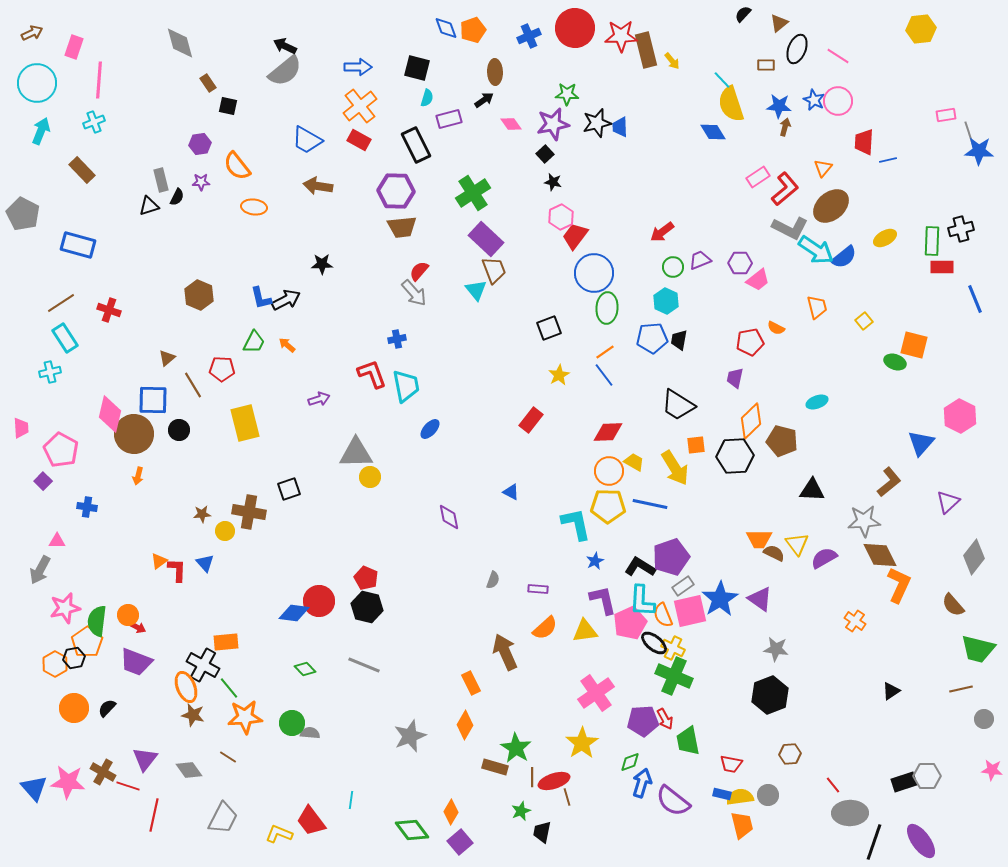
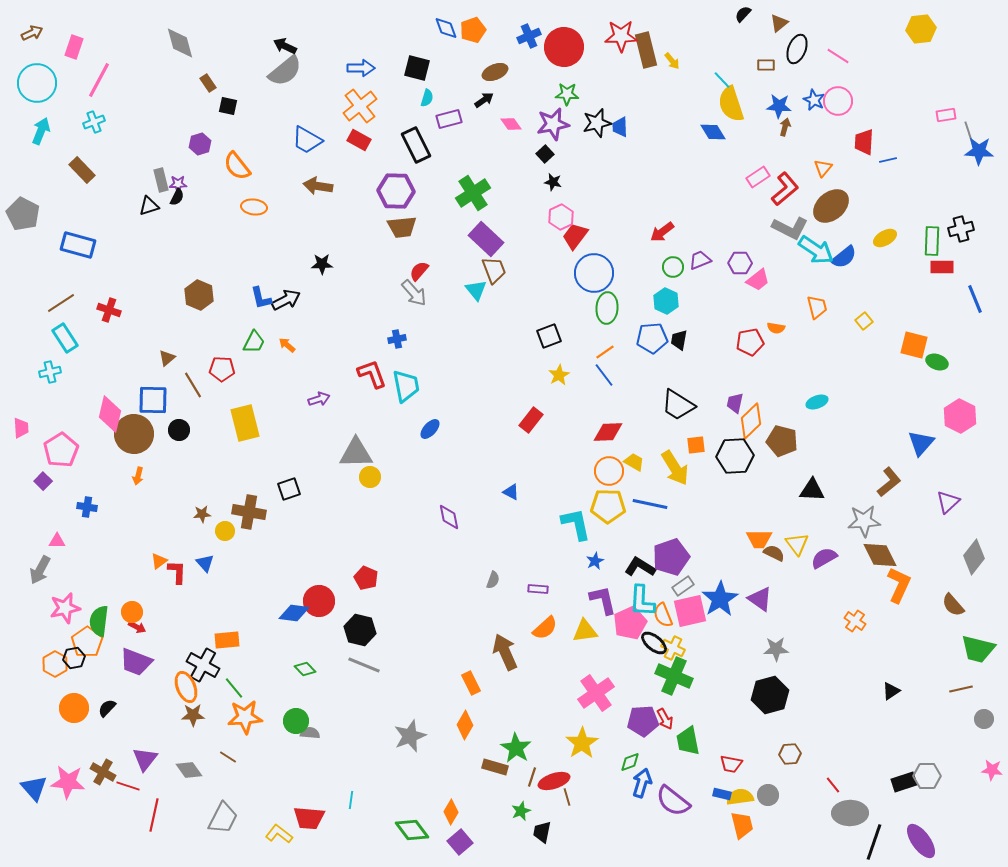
red circle at (575, 28): moved 11 px left, 19 px down
blue arrow at (358, 67): moved 3 px right, 1 px down
brown ellipse at (495, 72): rotated 70 degrees clockwise
pink line at (99, 80): rotated 24 degrees clockwise
purple hexagon at (200, 144): rotated 10 degrees counterclockwise
purple star at (201, 182): moved 23 px left, 2 px down
black square at (549, 328): moved 8 px down
orange semicircle at (776, 328): rotated 18 degrees counterclockwise
green ellipse at (895, 362): moved 42 px right
purple trapezoid at (735, 378): moved 25 px down
pink pentagon at (61, 450): rotated 12 degrees clockwise
red L-shape at (177, 570): moved 2 px down
black hexagon at (367, 607): moved 7 px left, 23 px down
orange circle at (128, 615): moved 4 px right, 3 px up
green semicircle at (97, 621): moved 2 px right
orange rectangle at (226, 642): moved 1 px right, 2 px up
gray star at (776, 649): rotated 10 degrees counterclockwise
green line at (229, 688): moved 5 px right
black hexagon at (770, 695): rotated 6 degrees clockwise
brown star at (193, 715): rotated 15 degrees counterclockwise
green circle at (292, 723): moved 4 px right, 2 px up
brown line at (532, 777): rotated 18 degrees clockwise
red trapezoid at (311, 821): moved 2 px left, 3 px up; rotated 48 degrees counterclockwise
yellow L-shape at (279, 834): rotated 16 degrees clockwise
